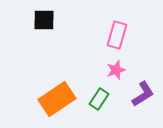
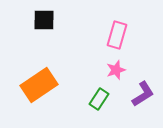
orange rectangle: moved 18 px left, 14 px up
